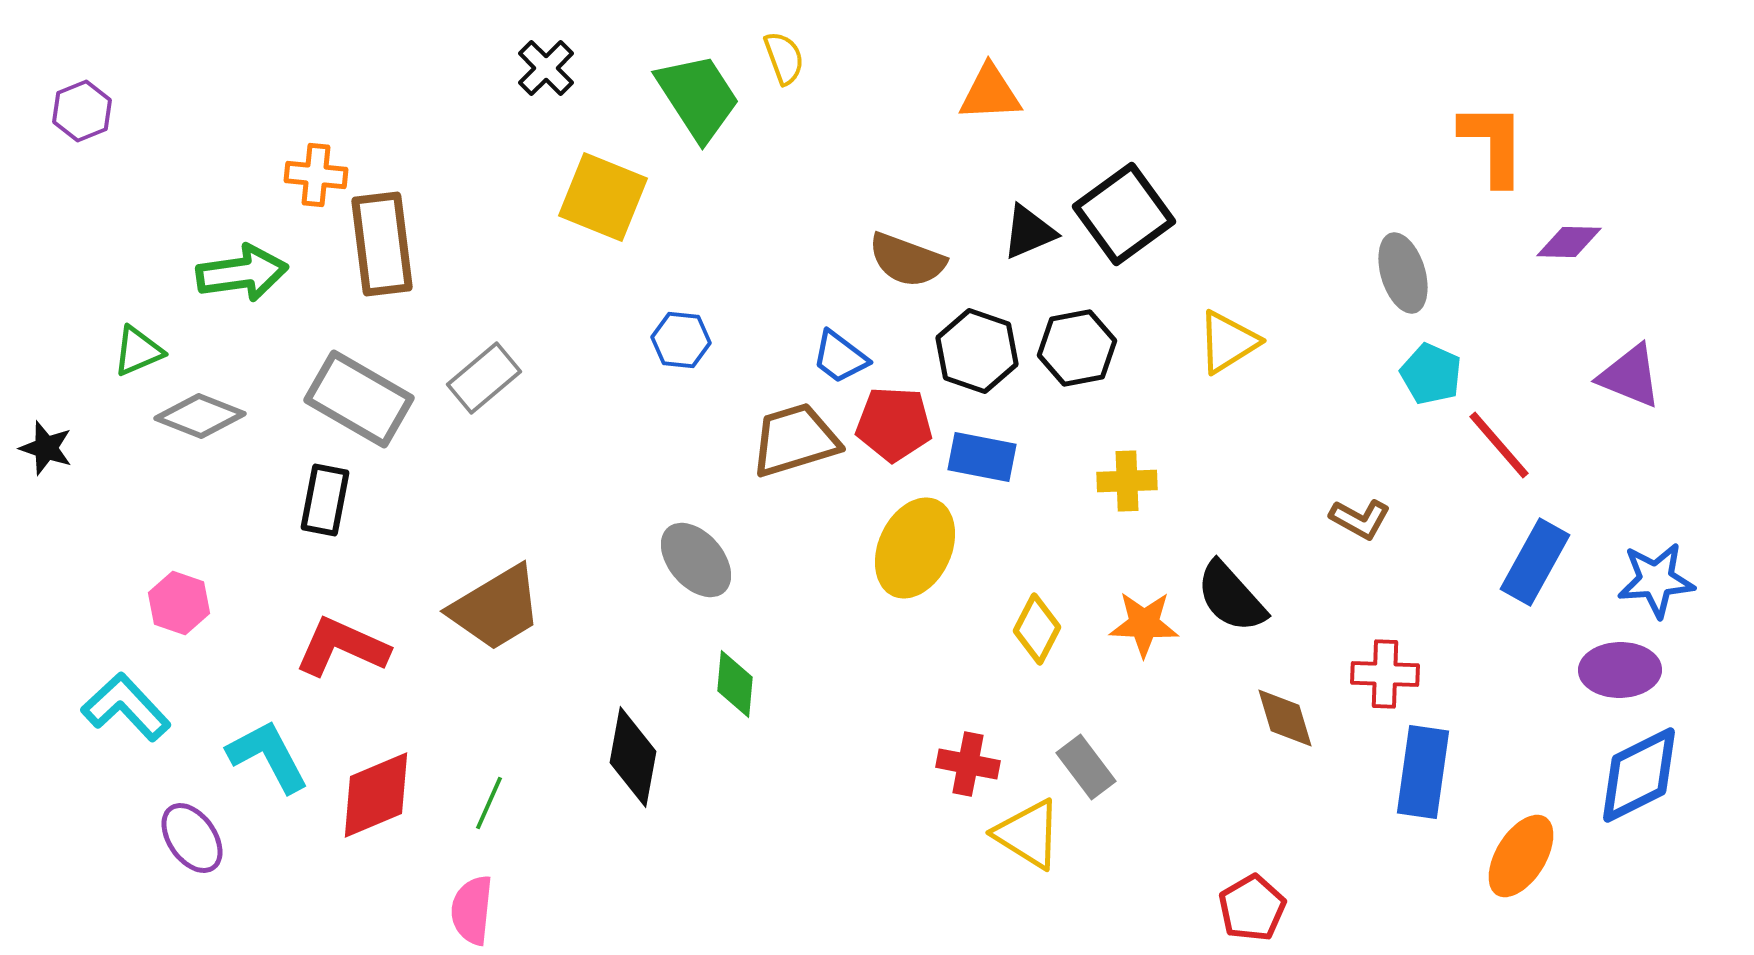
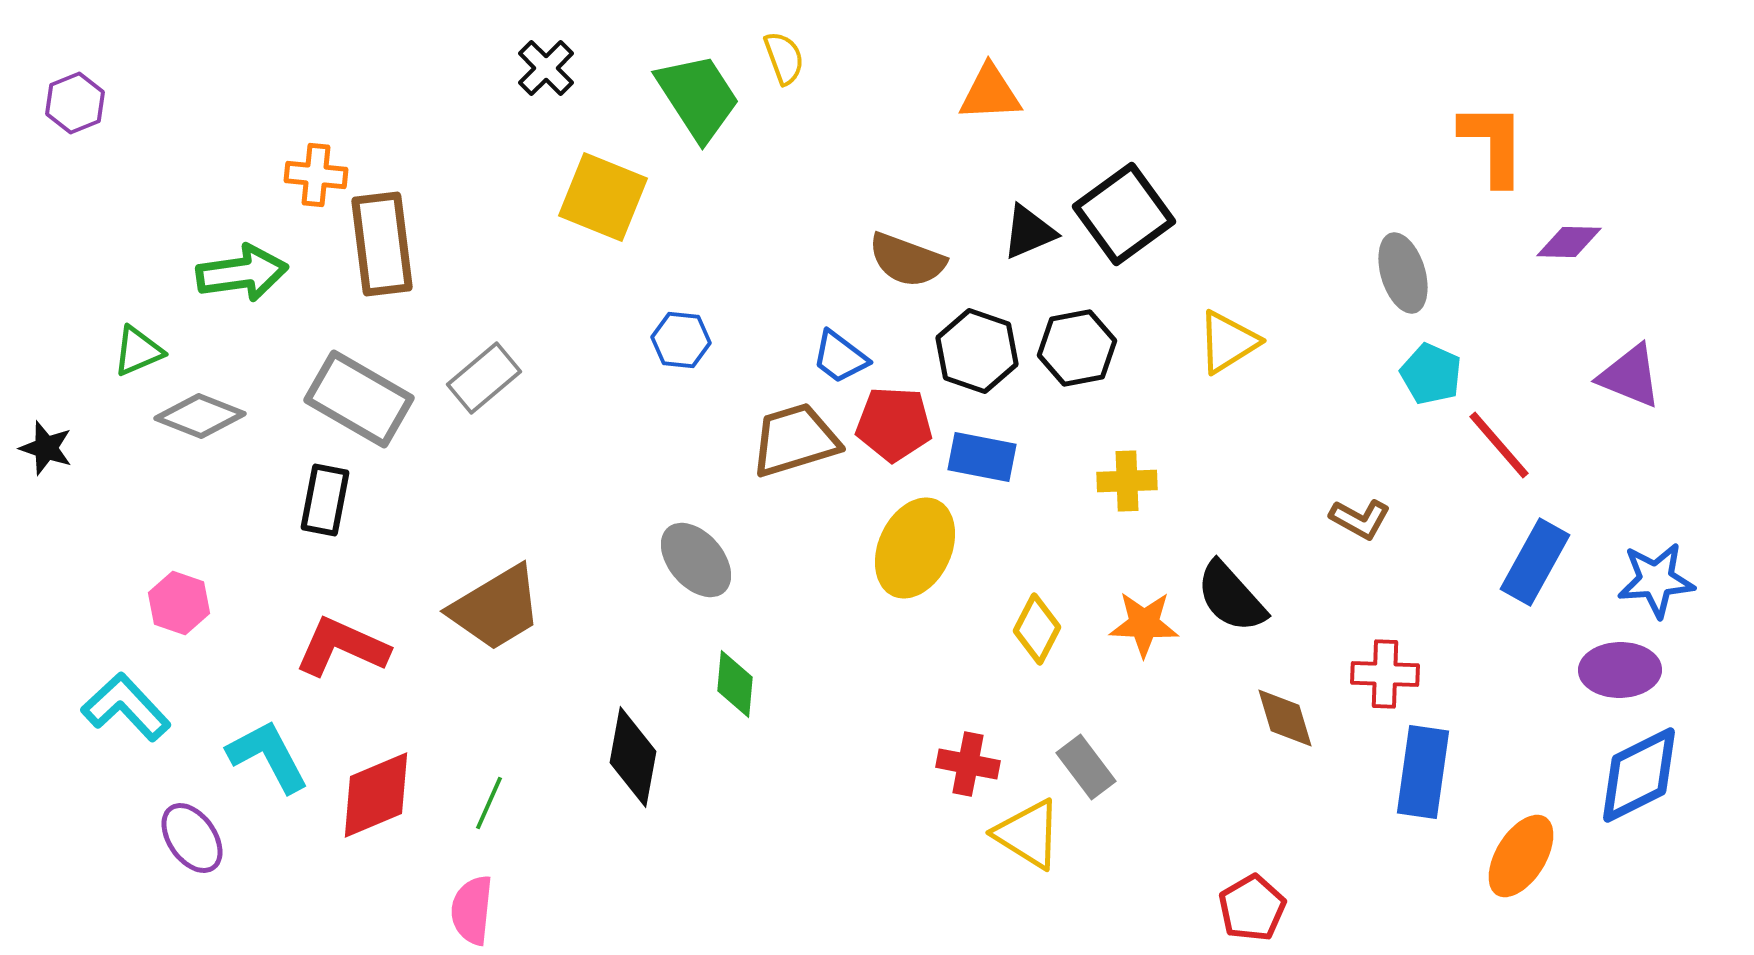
purple hexagon at (82, 111): moved 7 px left, 8 px up
